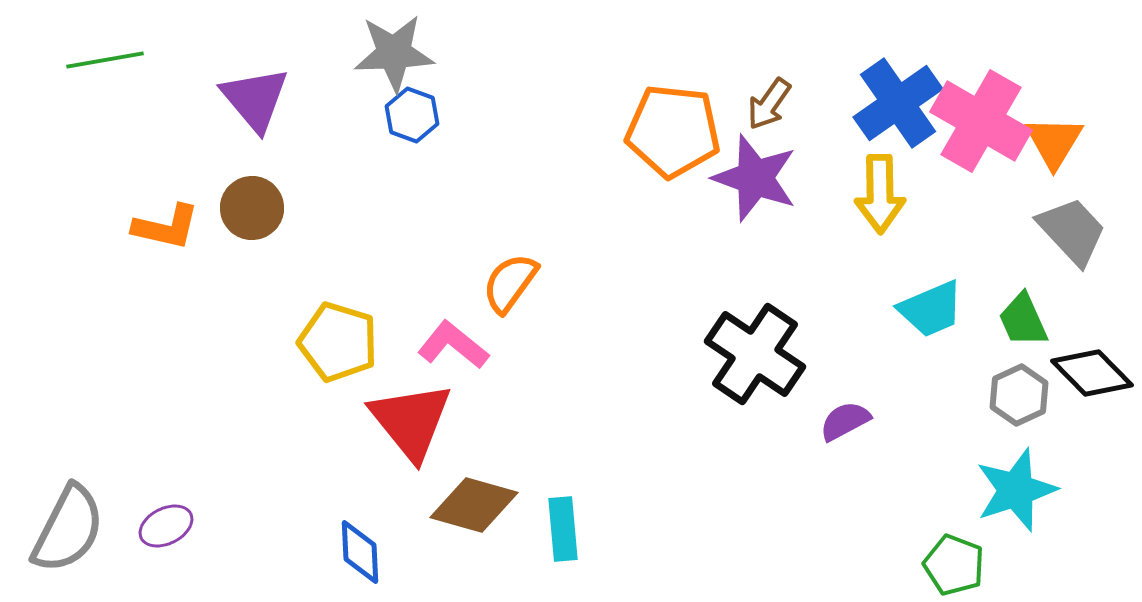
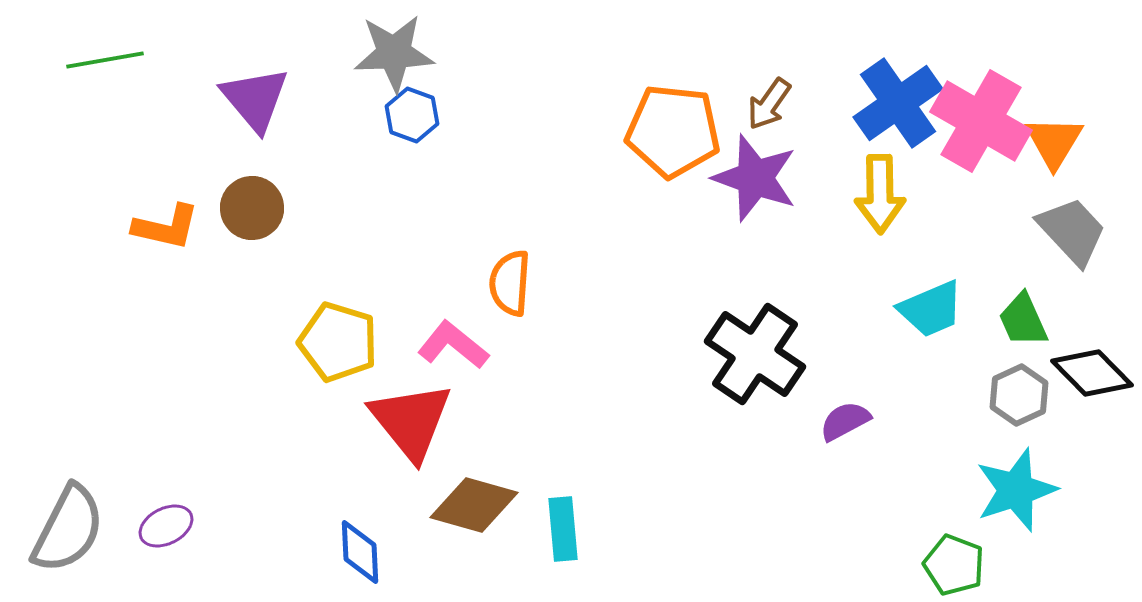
orange semicircle: rotated 32 degrees counterclockwise
